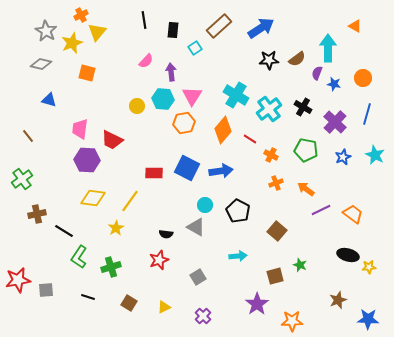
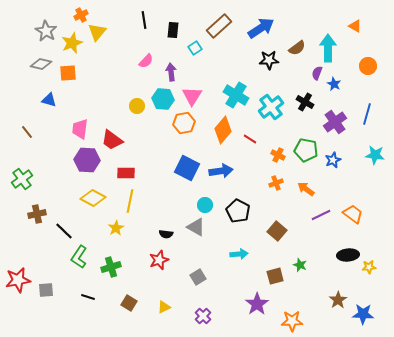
brown semicircle at (297, 59): moved 11 px up
orange square at (87, 73): moved 19 px left; rotated 18 degrees counterclockwise
orange circle at (363, 78): moved 5 px right, 12 px up
blue star at (334, 84): rotated 16 degrees clockwise
black cross at (303, 107): moved 2 px right, 5 px up
cyan cross at (269, 109): moved 2 px right, 2 px up
purple cross at (335, 122): rotated 10 degrees clockwise
brown line at (28, 136): moved 1 px left, 4 px up
red trapezoid at (112, 140): rotated 10 degrees clockwise
orange cross at (271, 155): moved 7 px right
cyan star at (375, 155): rotated 18 degrees counterclockwise
blue star at (343, 157): moved 10 px left, 3 px down
red rectangle at (154, 173): moved 28 px left
yellow diamond at (93, 198): rotated 20 degrees clockwise
yellow line at (130, 201): rotated 25 degrees counterclockwise
purple line at (321, 210): moved 5 px down
black line at (64, 231): rotated 12 degrees clockwise
black ellipse at (348, 255): rotated 20 degrees counterclockwise
cyan arrow at (238, 256): moved 1 px right, 2 px up
brown star at (338, 300): rotated 12 degrees counterclockwise
blue star at (368, 319): moved 5 px left, 5 px up
